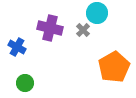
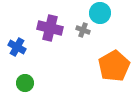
cyan circle: moved 3 px right
gray cross: rotated 24 degrees counterclockwise
orange pentagon: moved 1 px up
